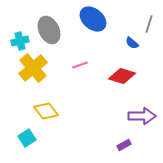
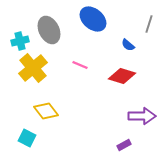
blue semicircle: moved 4 px left, 2 px down
pink line: rotated 42 degrees clockwise
cyan square: rotated 30 degrees counterclockwise
